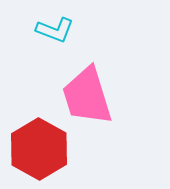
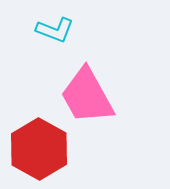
pink trapezoid: rotated 12 degrees counterclockwise
